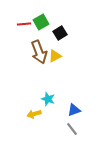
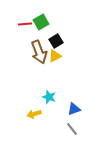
red line: moved 1 px right
black square: moved 4 px left, 8 px down
cyan star: moved 1 px right, 2 px up
blue triangle: moved 1 px up
